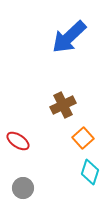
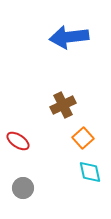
blue arrow: rotated 36 degrees clockwise
cyan diamond: rotated 30 degrees counterclockwise
